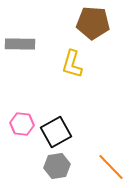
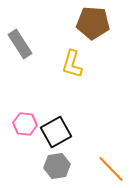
gray rectangle: rotated 56 degrees clockwise
pink hexagon: moved 3 px right
orange line: moved 2 px down
